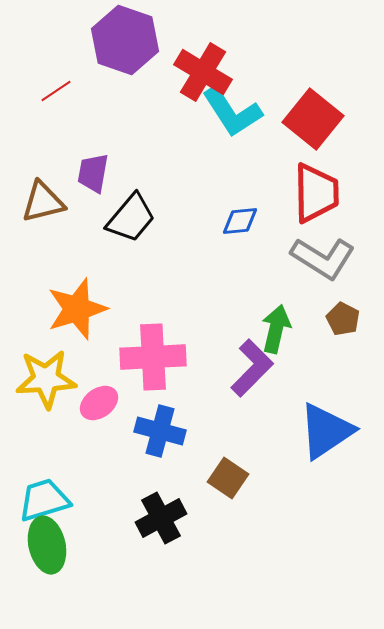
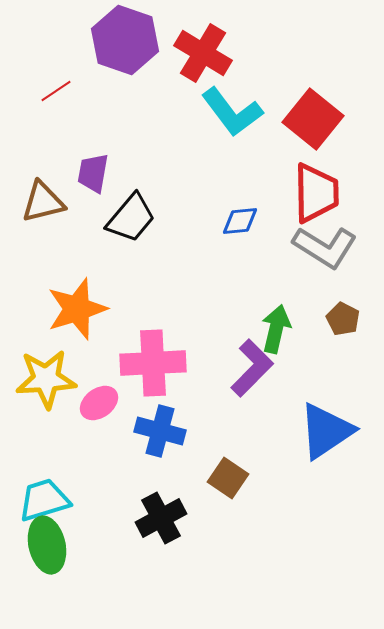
red cross: moved 19 px up
cyan L-shape: rotated 4 degrees counterclockwise
gray L-shape: moved 2 px right, 11 px up
pink cross: moved 6 px down
